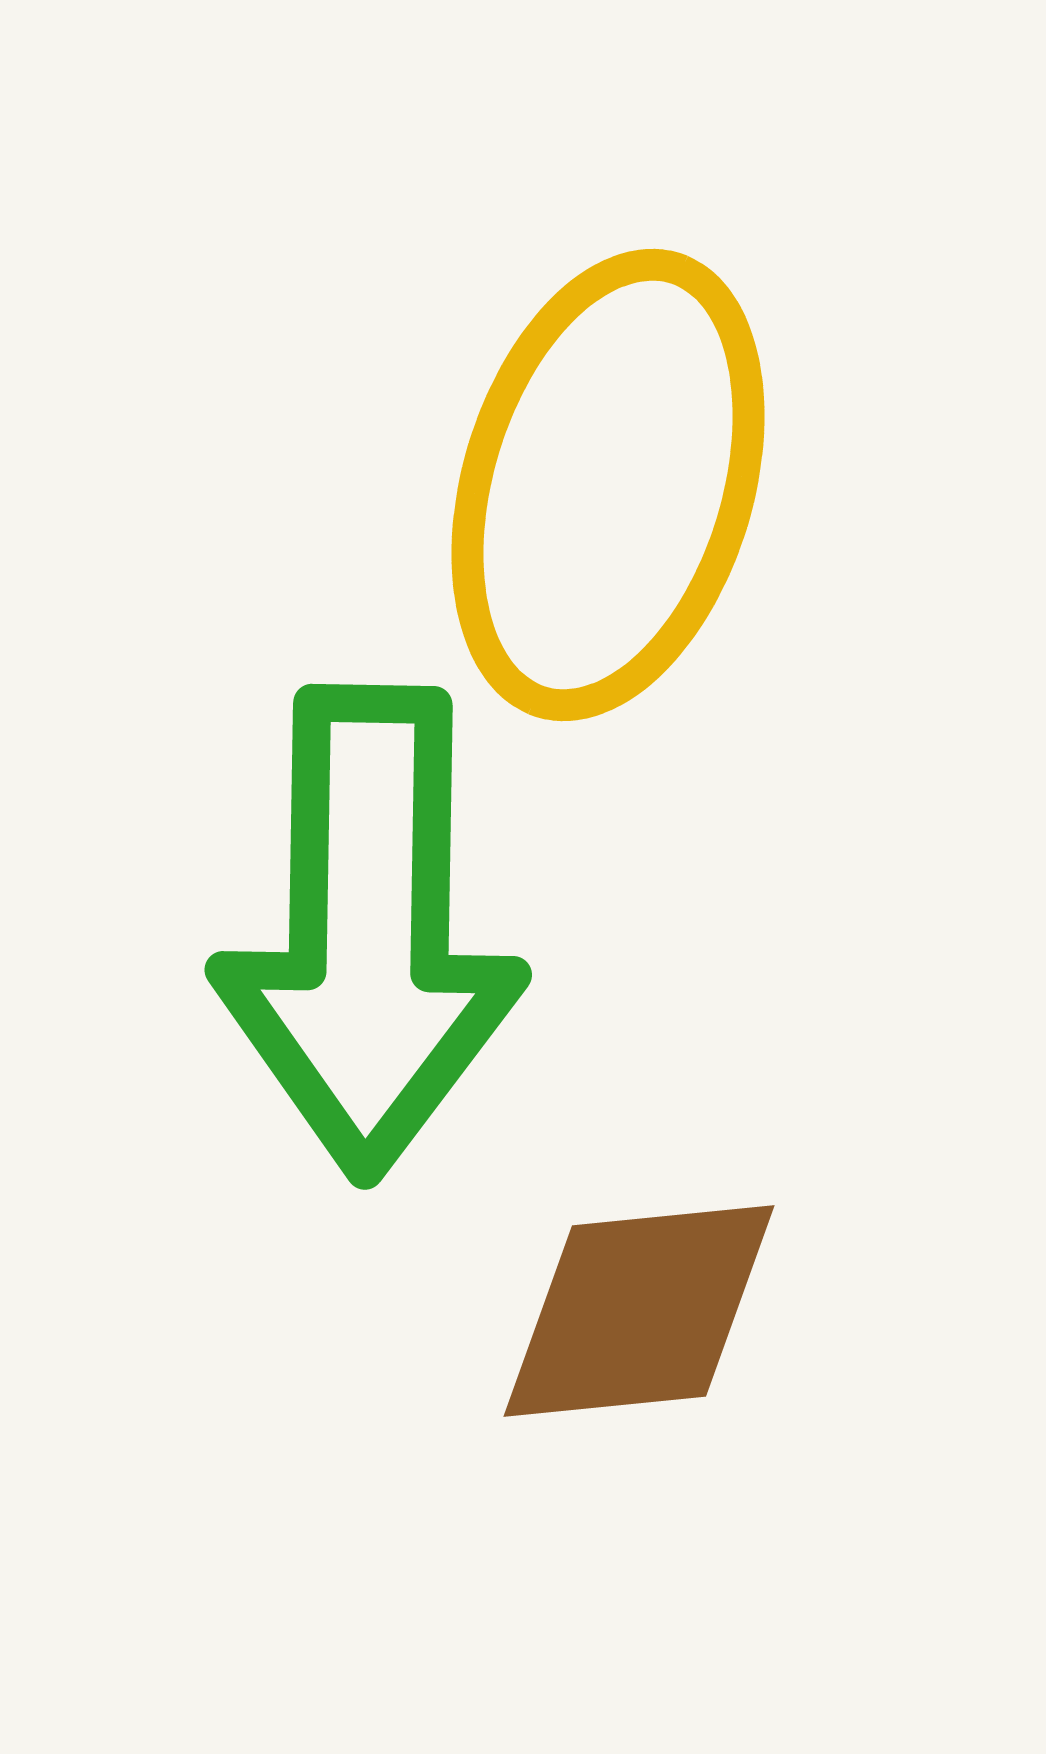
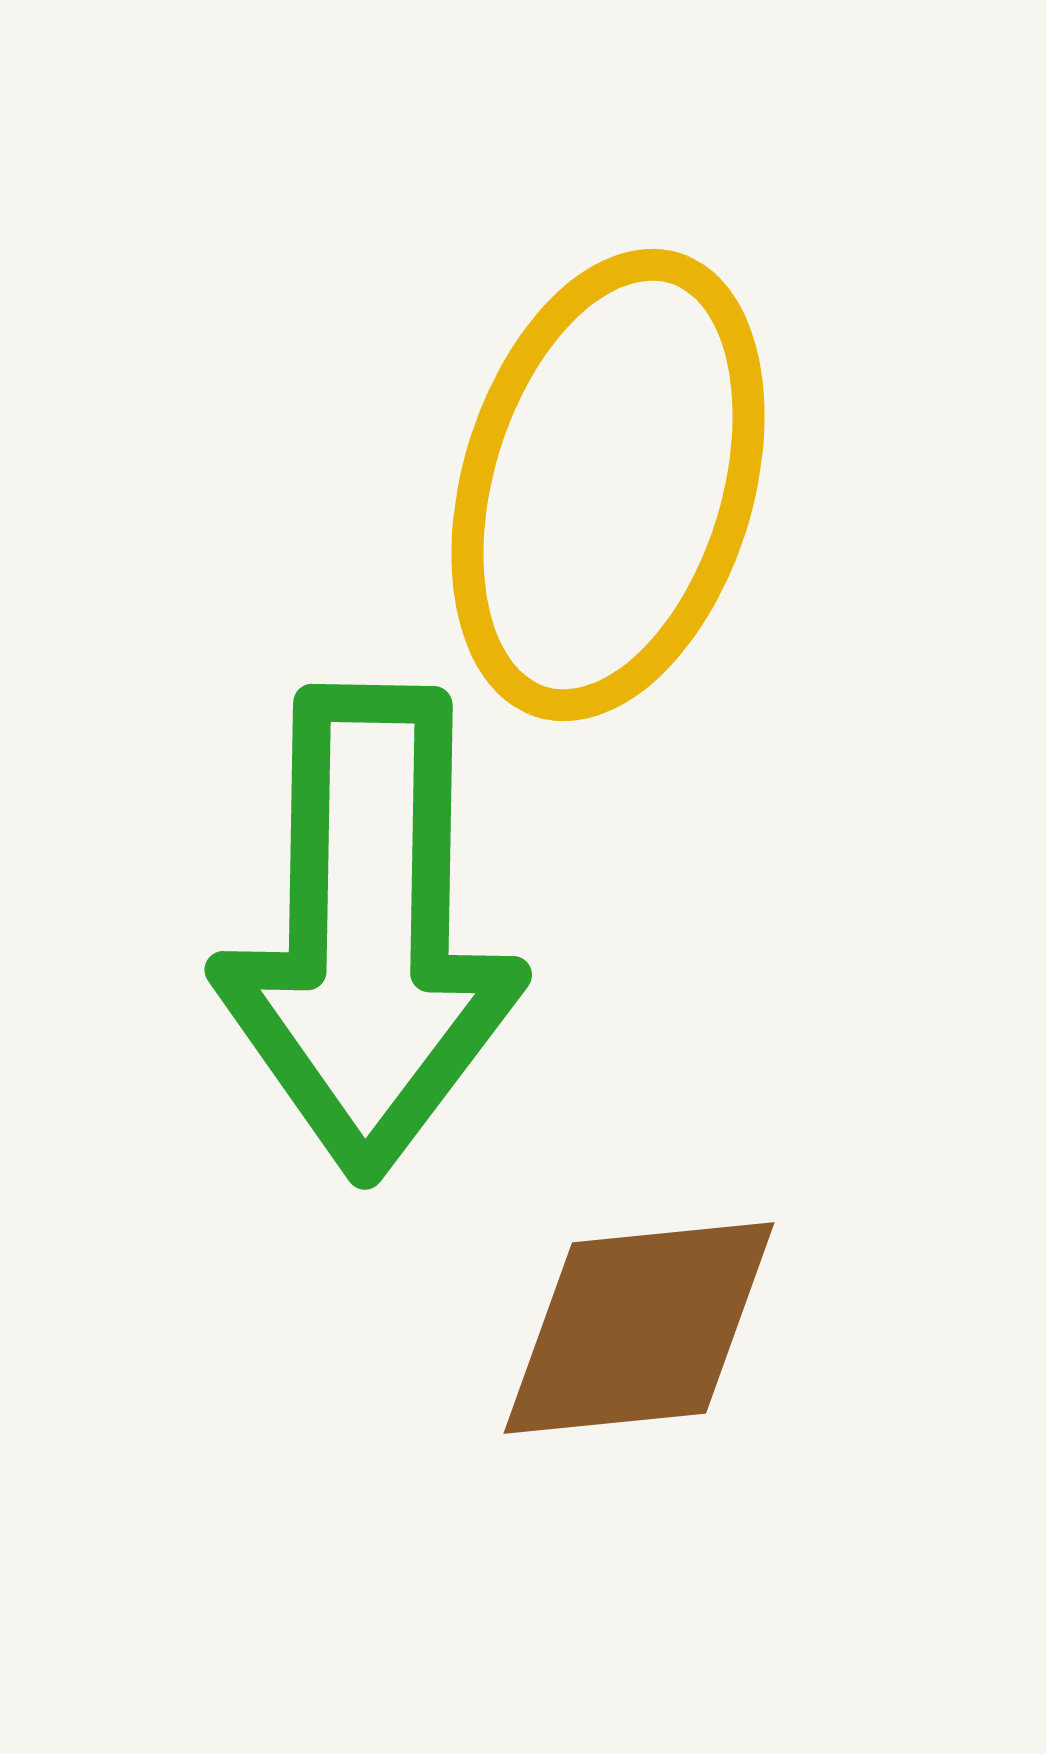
brown diamond: moved 17 px down
